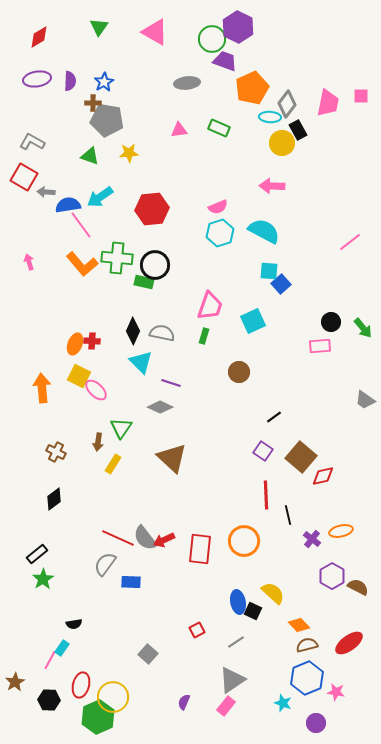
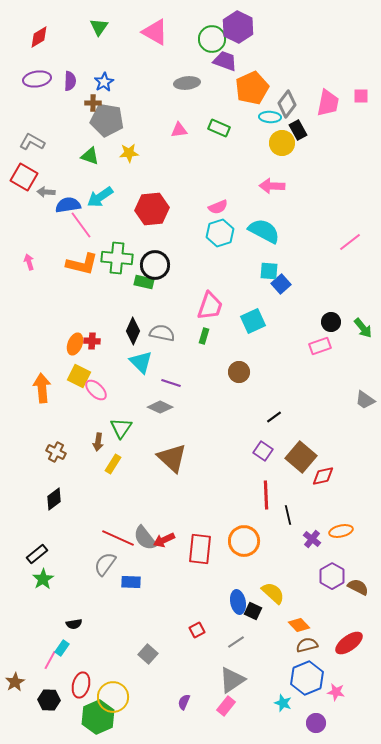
orange L-shape at (82, 264): rotated 36 degrees counterclockwise
pink rectangle at (320, 346): rotated 15 degrees counterclockwise
